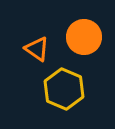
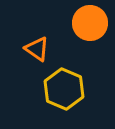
orange circle: moved 6 px right, 14 px up
